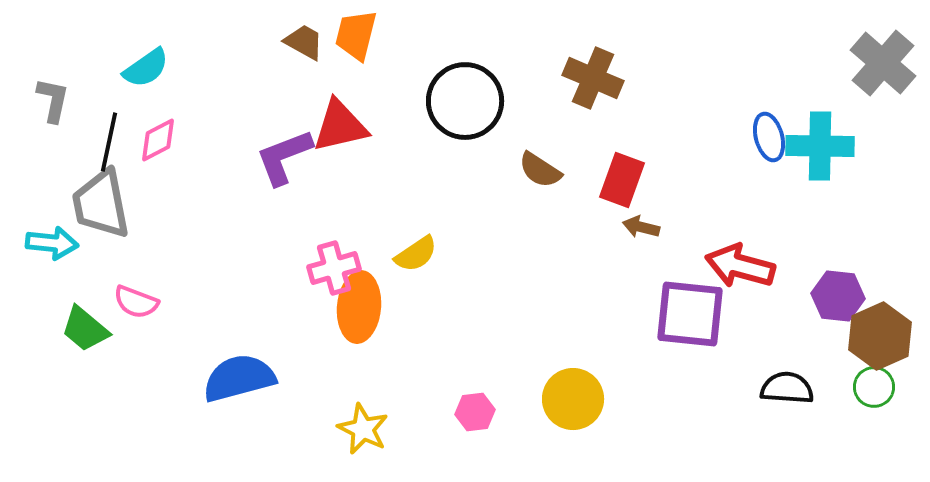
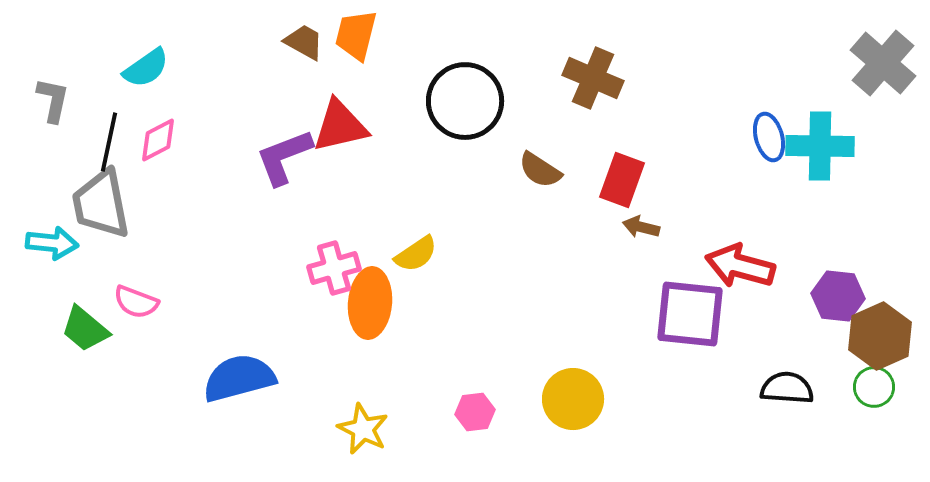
orange ellipse: moved 11 px right, 4 px up
